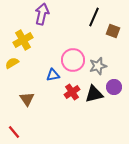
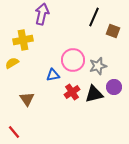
yellow cross: rotated 18 degrees clockwise
